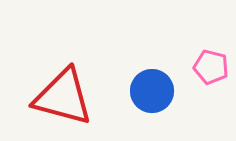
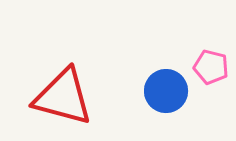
blue circle: moved 14 px right
